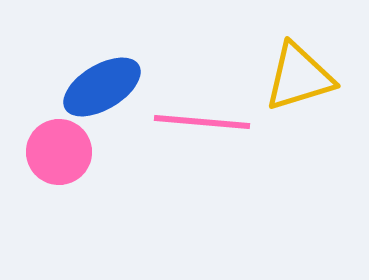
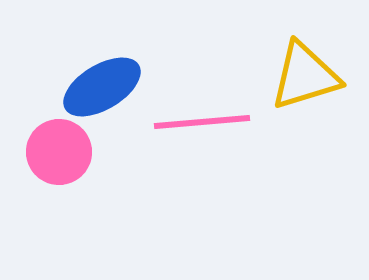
yellow triangle: moved 6 px right, 1 px up
pink line: rotated 10 degrees counterclockwise
